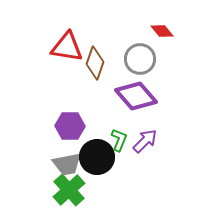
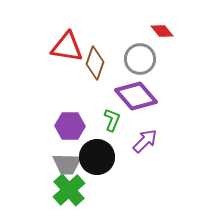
green L-shape: moved 7 px left, 20 px up
gray trapezoid: rotated 12 degrees clockwise
